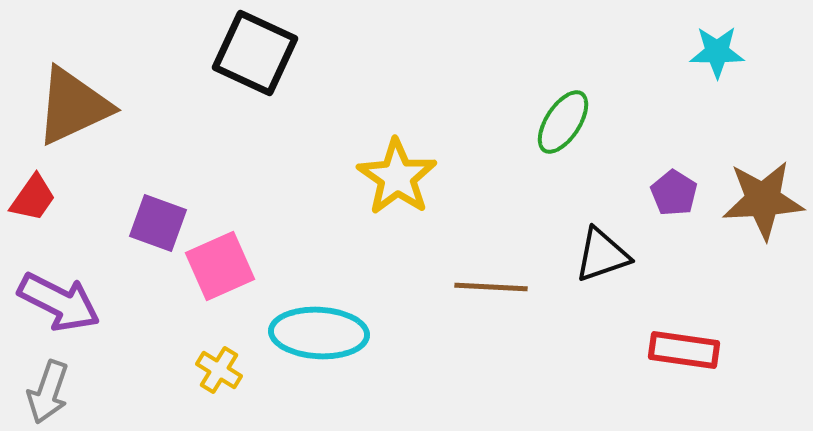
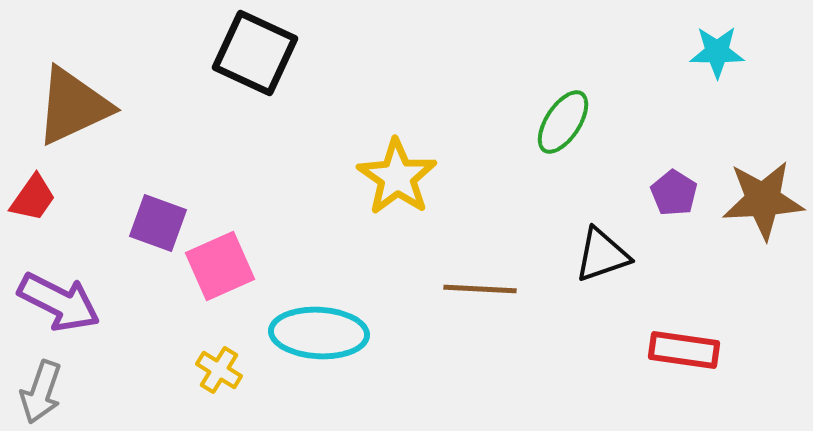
brown line: moved 11 px left, 2 px down
gray arrow: moved 7 px left
